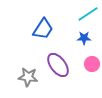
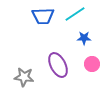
cyan line: moved 13 px left
blue trapezoid: moved 13 px up; rotated 55 degrees clockwise
purple ellipse: rotated 10 degrees clockwise
gray star: moved 4 px left
